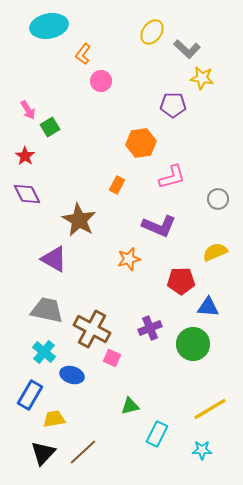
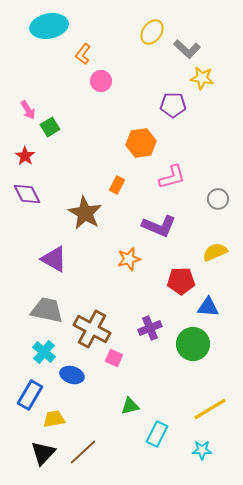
brown star: moved 6 px right, 7 px up
pink square: moved 2 px right
